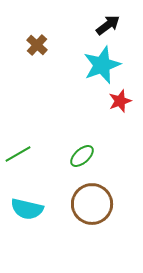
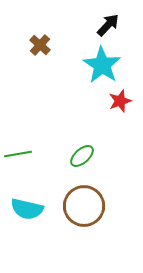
black arrow: rotated 10 degrees counterclockwise
brown cross: moved 3 px right
cyan star: rotated 18 degrees counterclockwise
green line: rotated 20 degrees clockwise
brown circle: moved 8 px left, 2 px down
